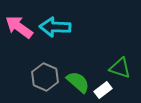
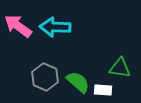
pink arrow: moved 1 px left, 1 px up
green triangle: rotated 10 degrees counterclockwise
white rectangle: rotated 42 degrees clockwise
